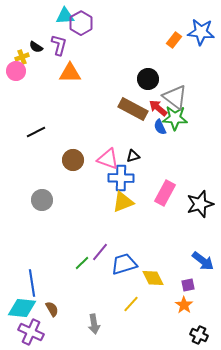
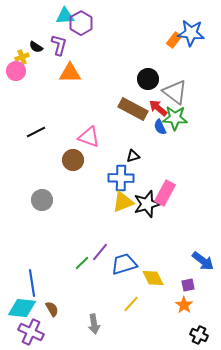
blue star: moved 10 px left, 1 px down
gray triangle: moved 5 px up
pink triangle: moved 19 px left, 22 px up
black star: moved 53 px left
